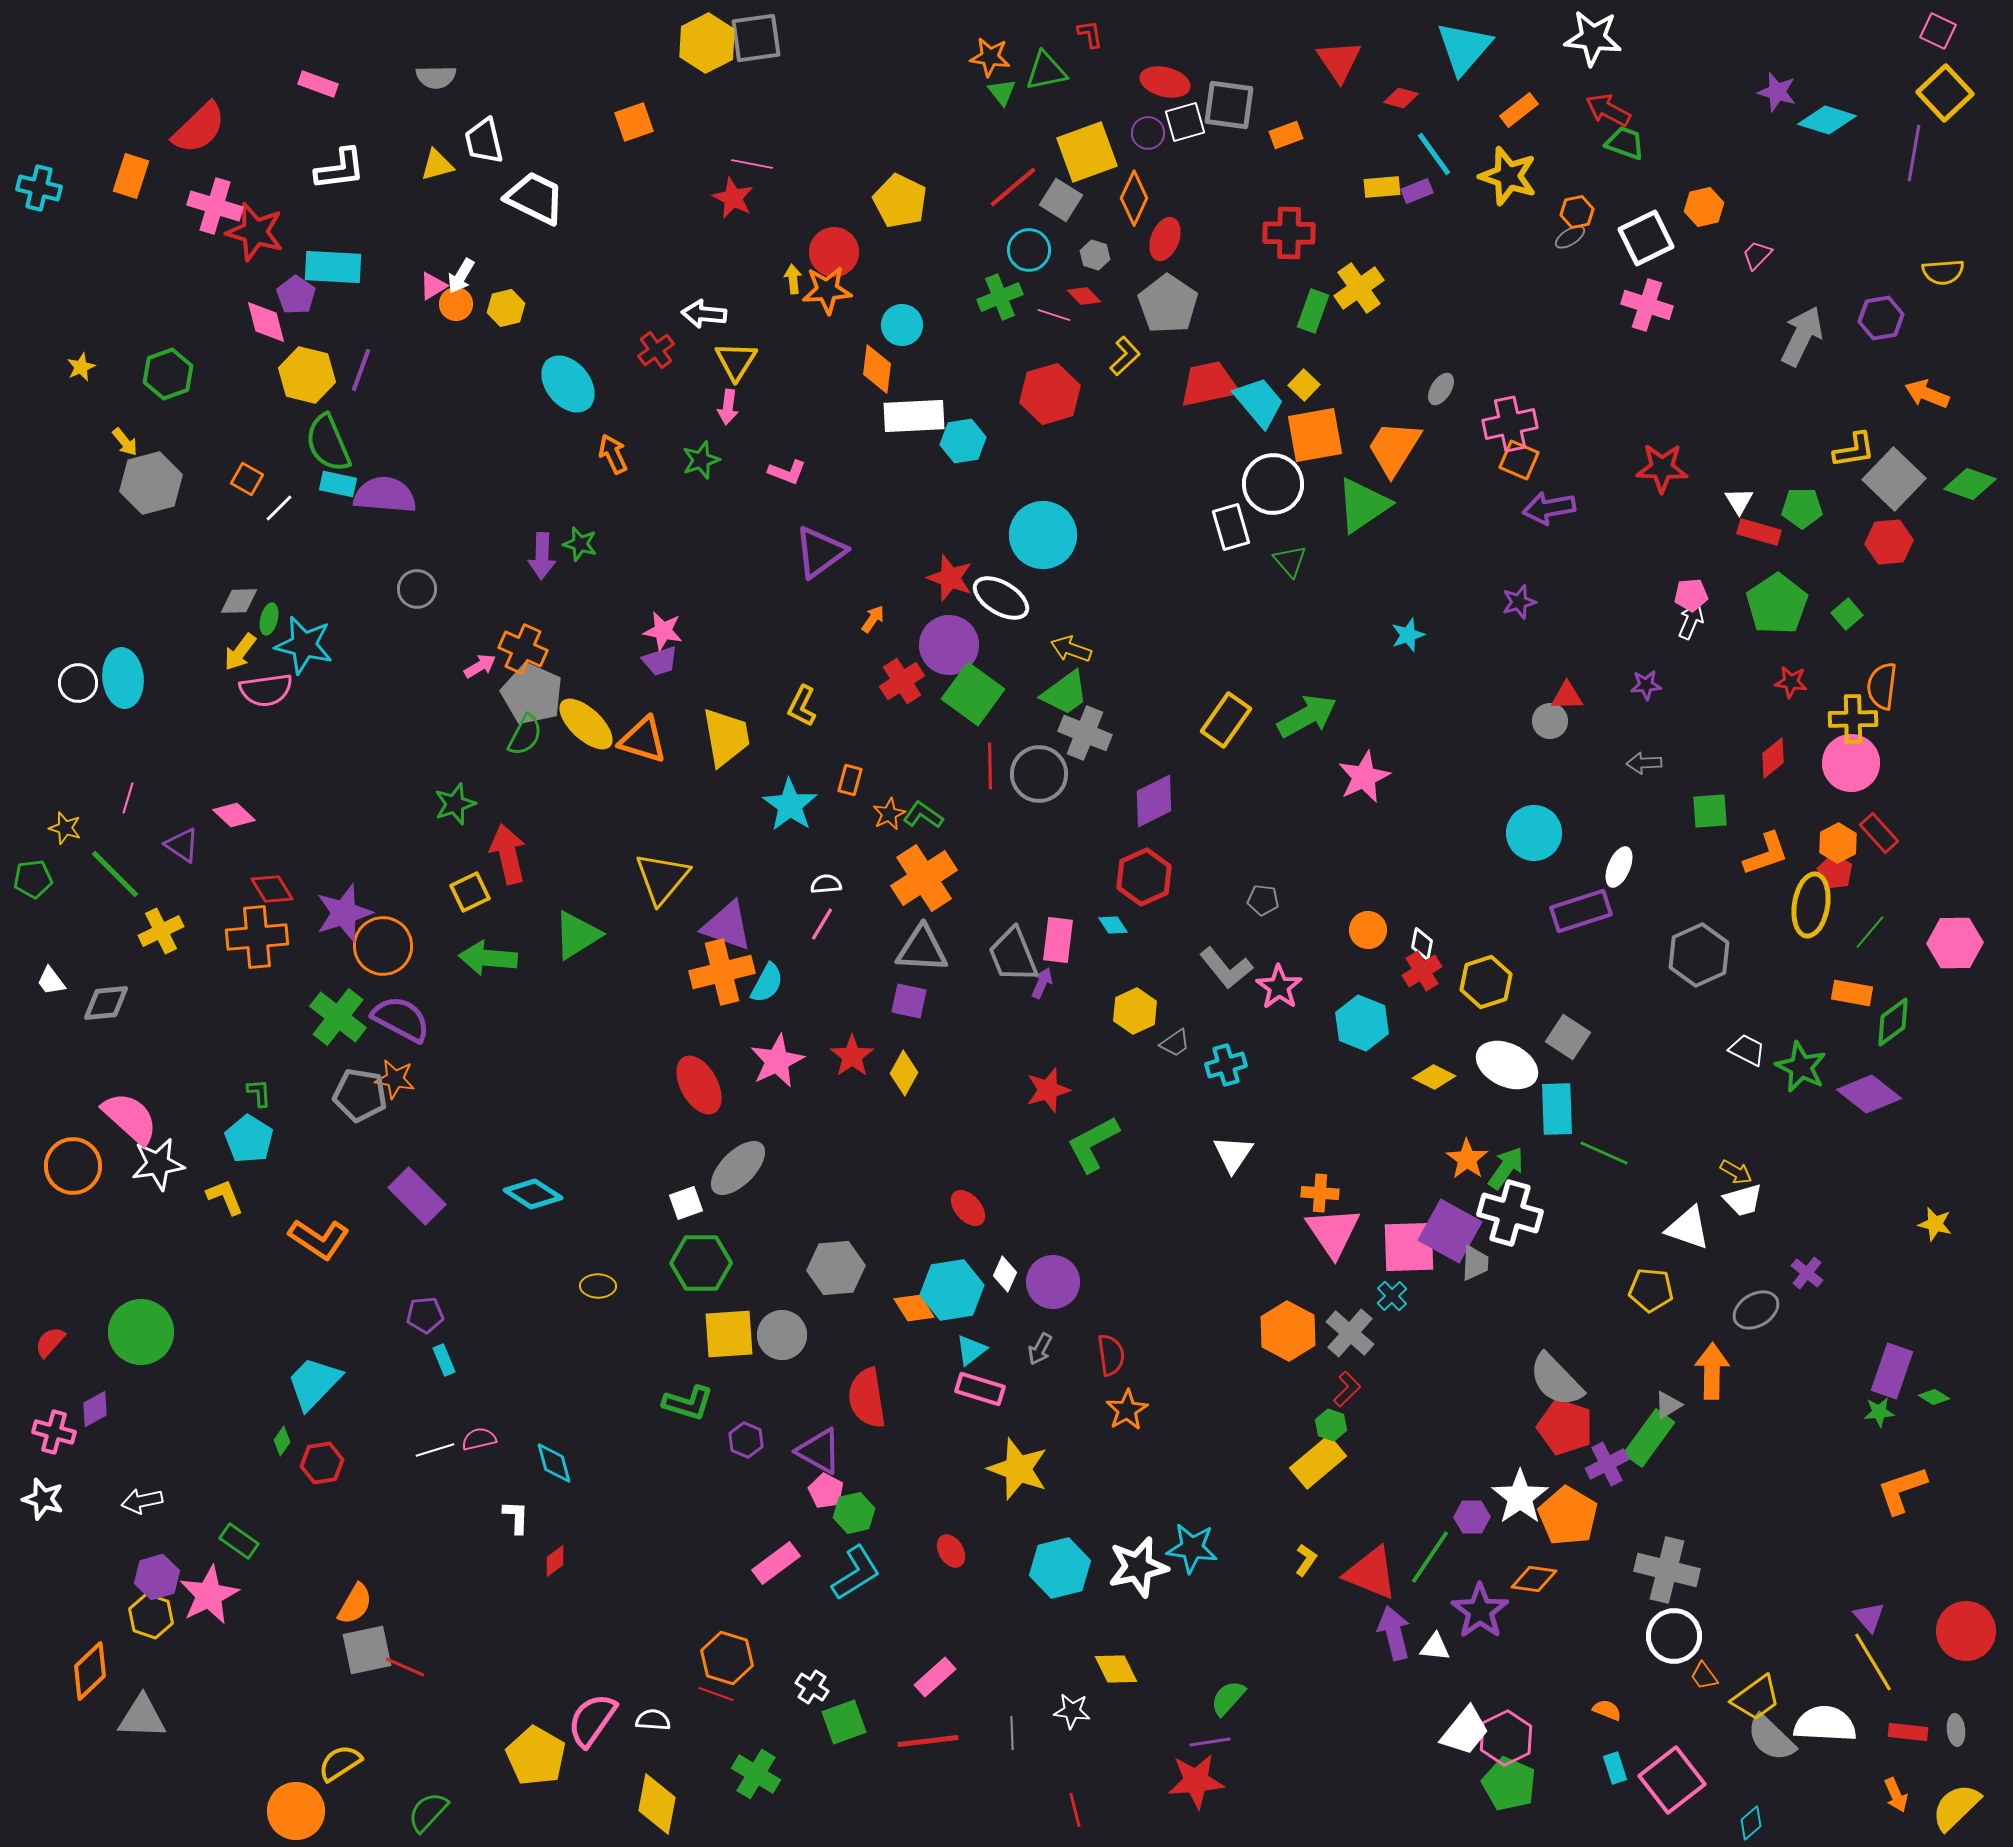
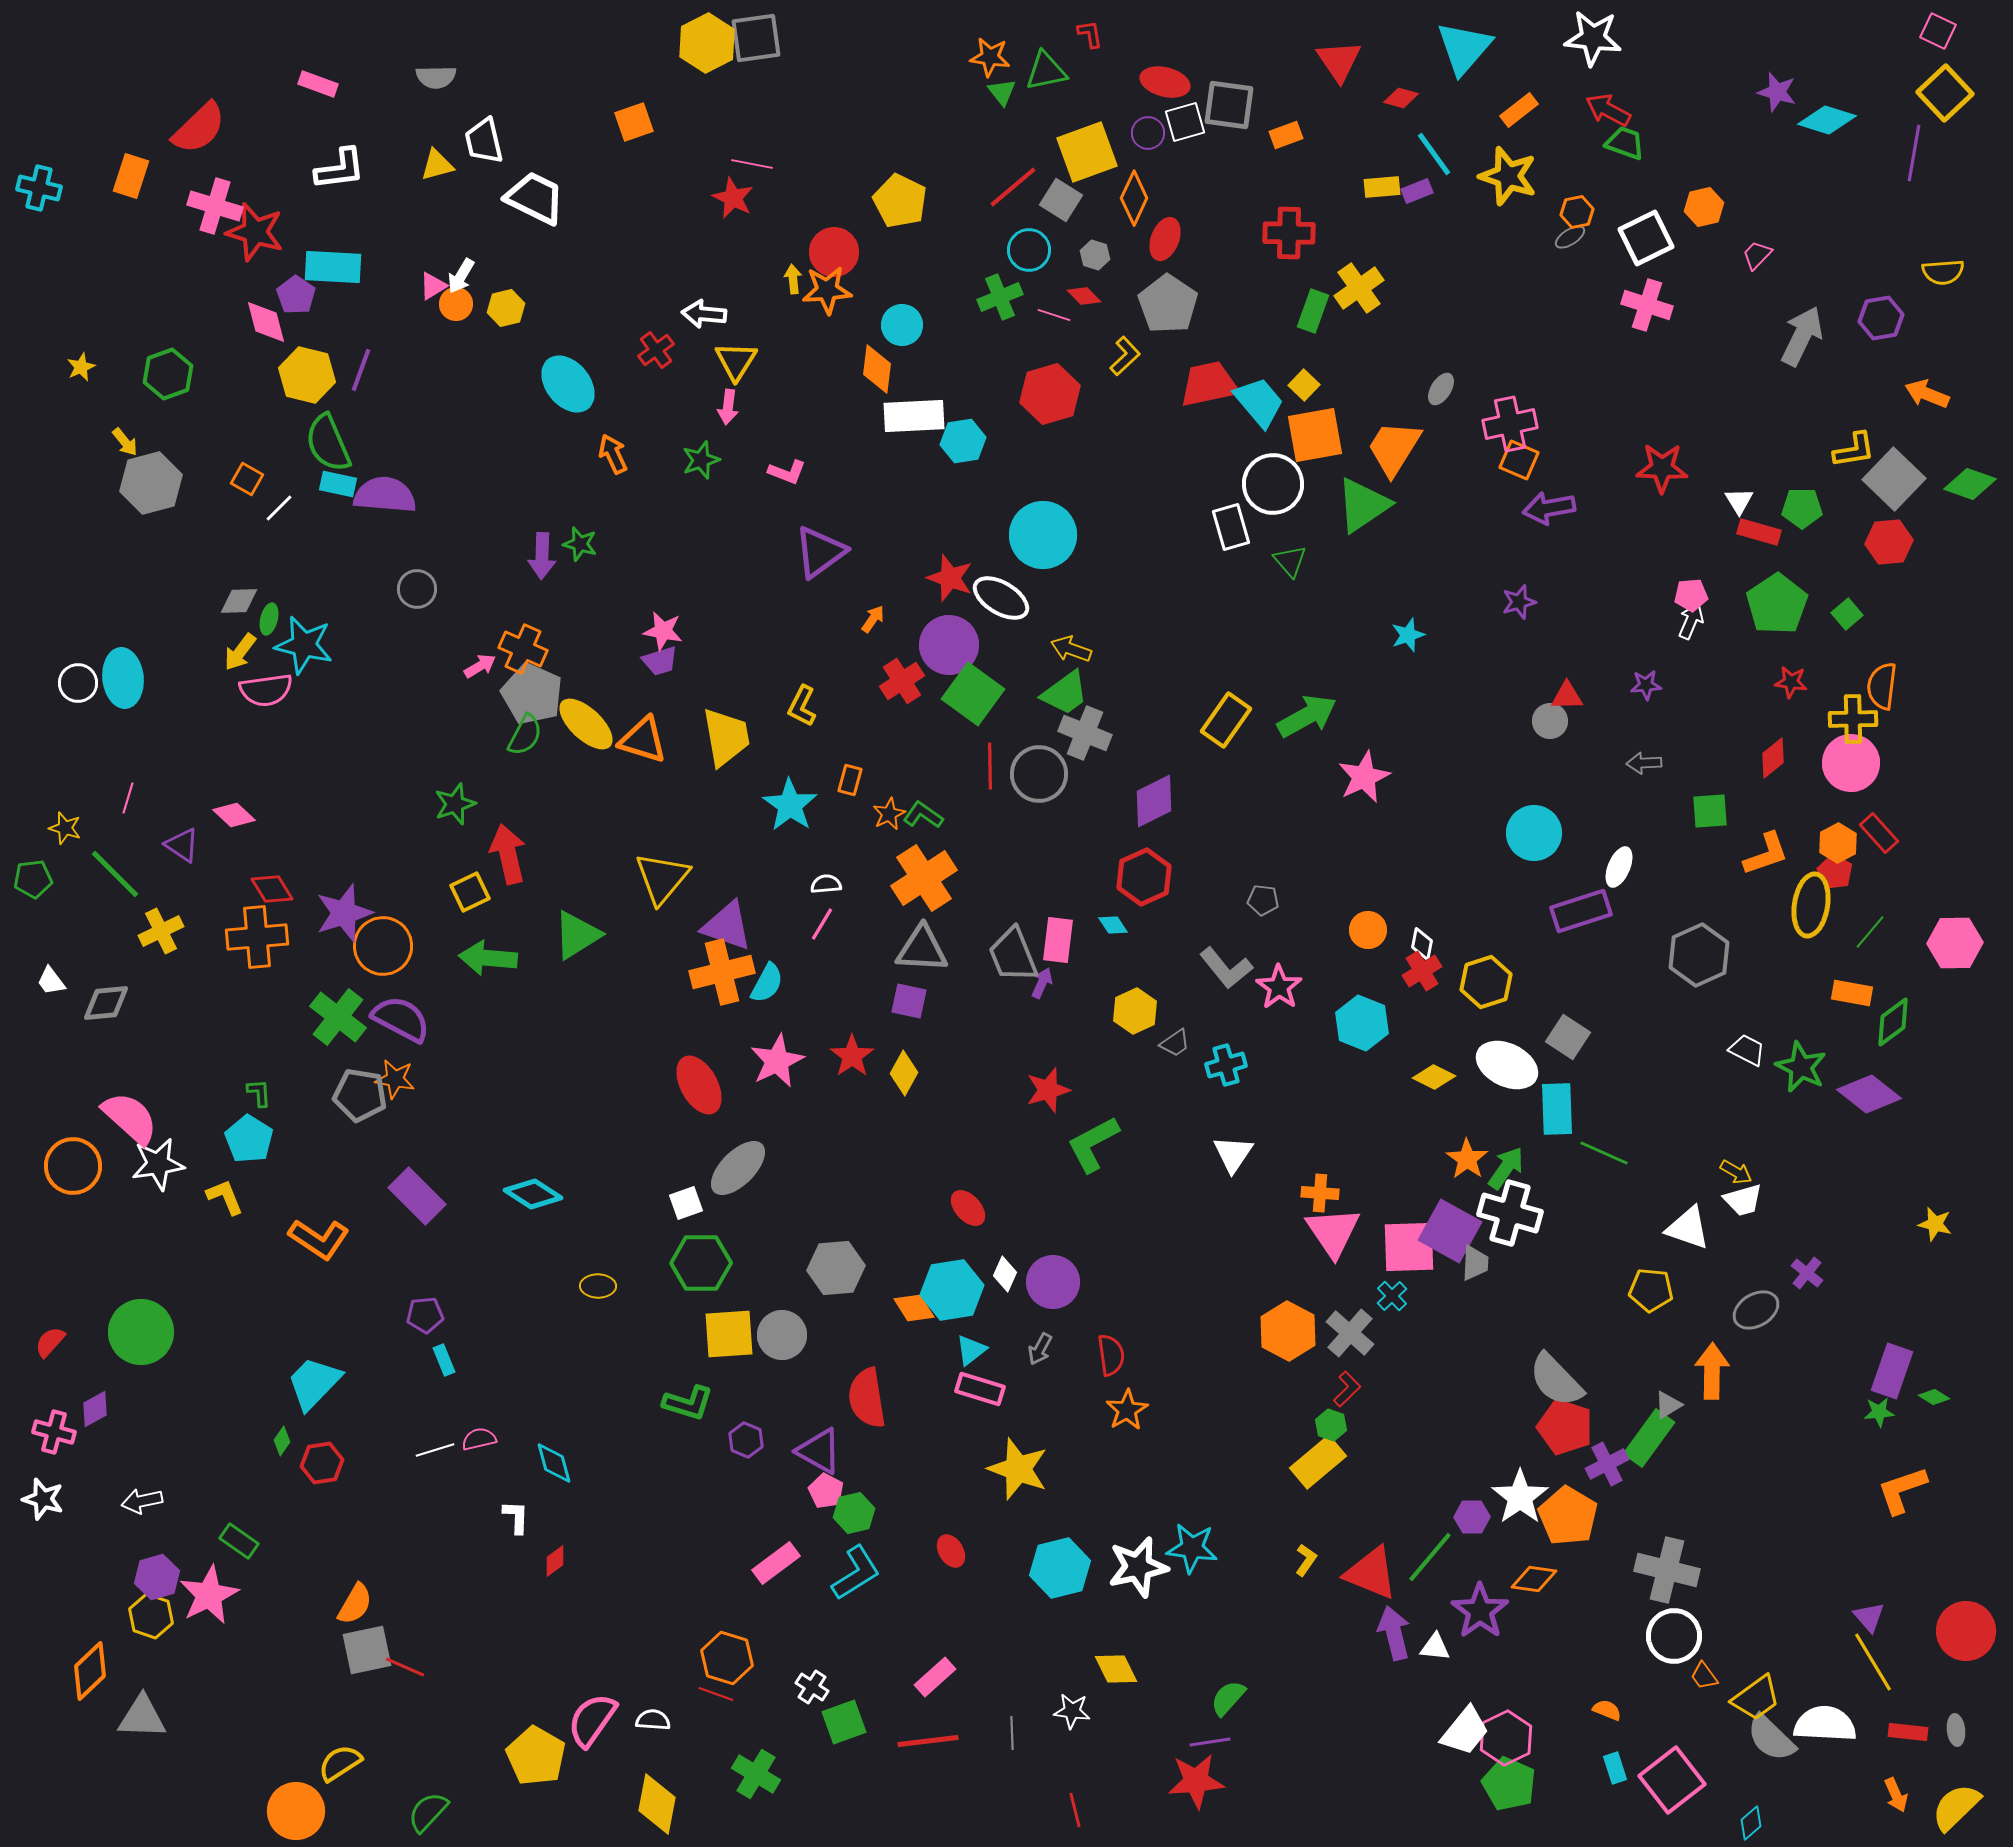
green line at (1430, 1557): rotated 6 degrees clockwise
